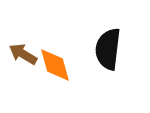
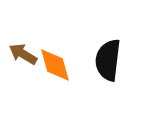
black semicircle: moved 11 px down
